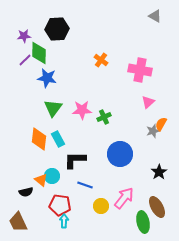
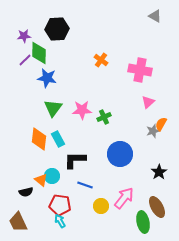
cyan arrow: moved 4 px left; rotated 32 degrees counterclockwise
